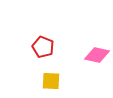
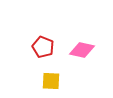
pink diamond: moved 15 px left, 5 px up
